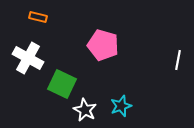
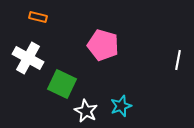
white star: moved 1 px right, 1 px down
